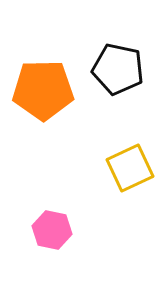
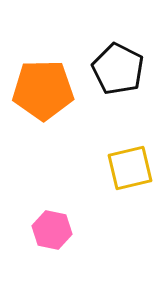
black pentagon: rotated 15 degrees clockwise
yellow square: rotated 12 degrees clockwise
